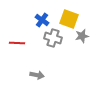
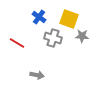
blue cross: moved 3 px left, 3 px up
gray star: rotated 16 degrees clockwise
red line: rotated 28 degrees clockwise
